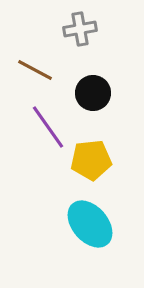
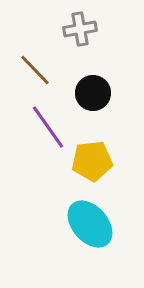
brown line: rotated 18 degrees clockwise
yellow pentagon: moved 1 px right, 1 px down
